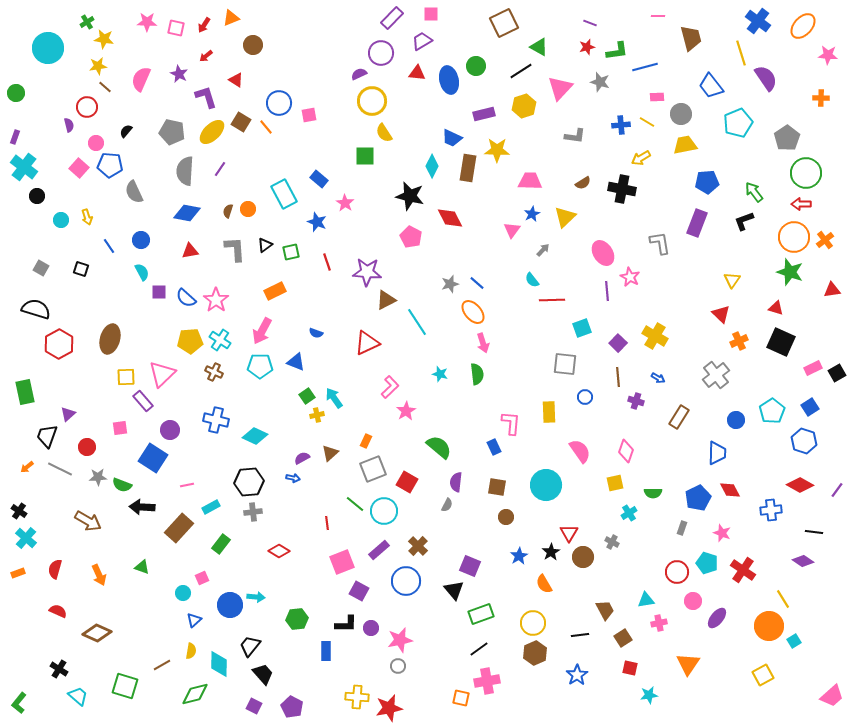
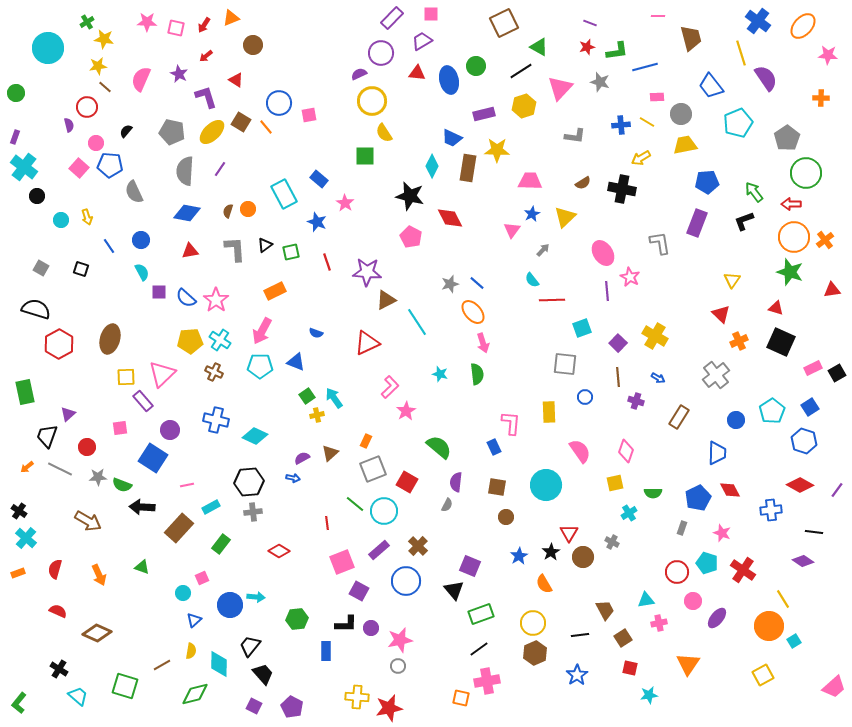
red arrow at (801, 204): moved 10 px left
pink trapezoid at (832, 696): moved 2 px right, 9 px up
